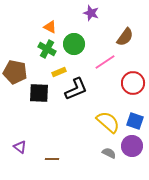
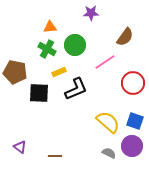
purple star: rotated 21 degrees counterclockwise
orange triangle: rotated 32 degrees counterclockwise
green circle: moved 1 px right, 1 px down
brown line: moved 3 px right, 3 px up
